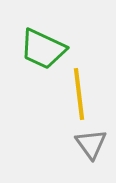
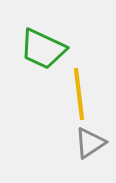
gray triangle: moved 1 px left, 1 px up; rotated 32 degrees clockwise
